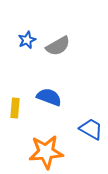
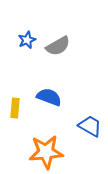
blue trapezoid: moved 1 px left, 3 px up
